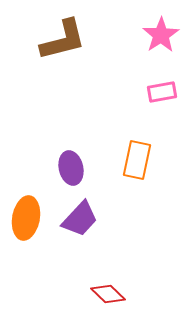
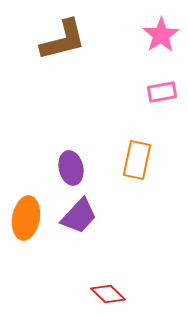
purple trapezoid: moved 1 px left, 3 px up
